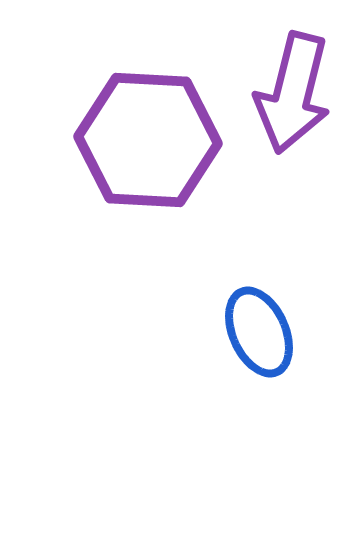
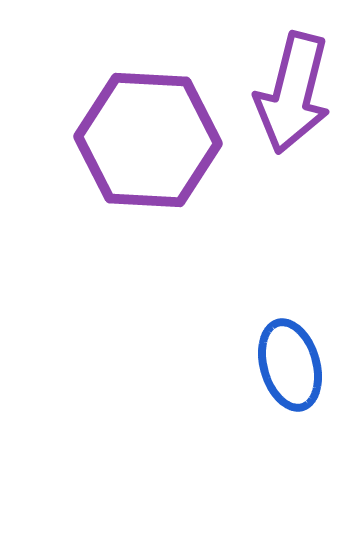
blue ellipse: moved 31 px right, 33 px down; rotated 8 degrees clockwise
